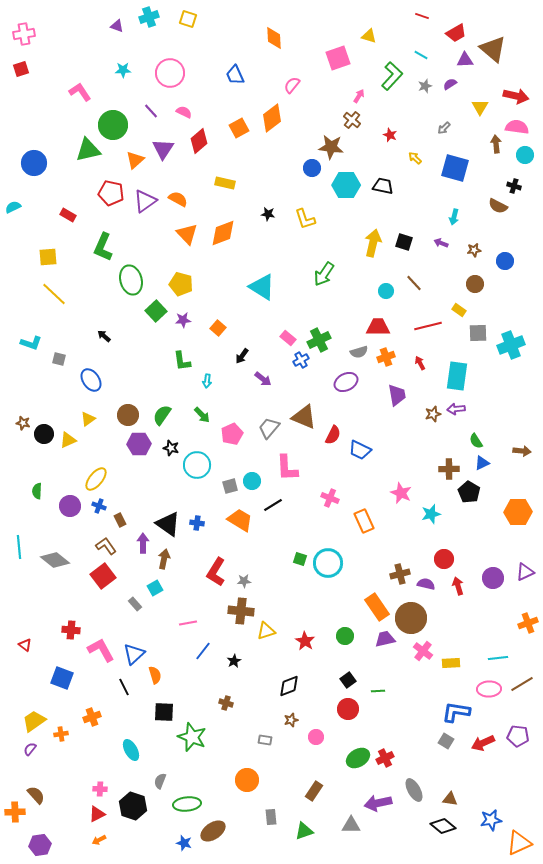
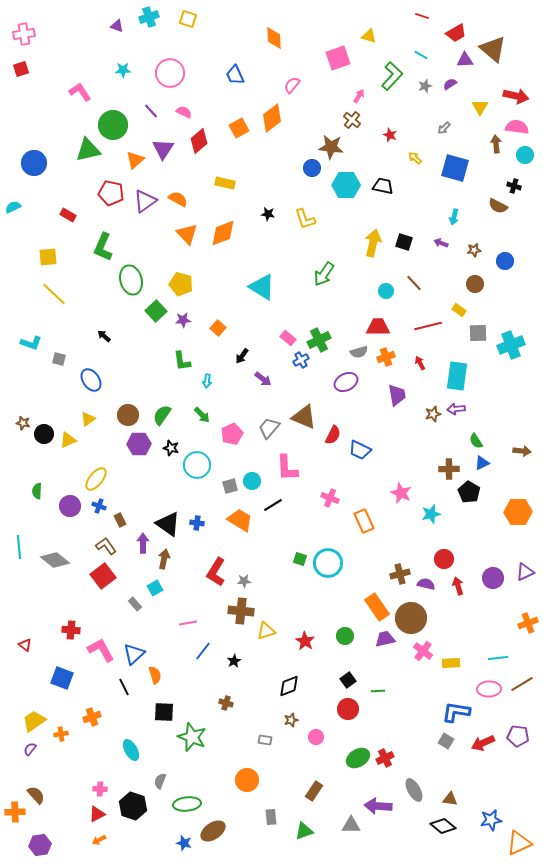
purple arrow at (378, 803): moved 3 px down; rotated 16 degrees clockwise
